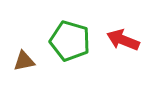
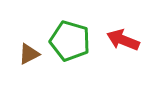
brown triangle: moved 5 px right, 7 px up; rotated 15 degrees counterclockwise
